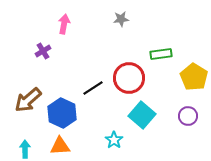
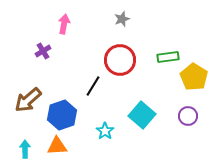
gray star: moved 1 px right; rotated 14 degrees counterclockwise
green rectangle: moved 7 px right, 3 px down
red circle: moved 9 px left, 18 px up
black line: moved 2 px up; rotated 25 degrees counterclockwise
blue hexagon: moved 2 px down; rotated 16 degrees clockwise
cyan star: moved 9 px left, 9 px up
orange triangle: moved 3 px left
